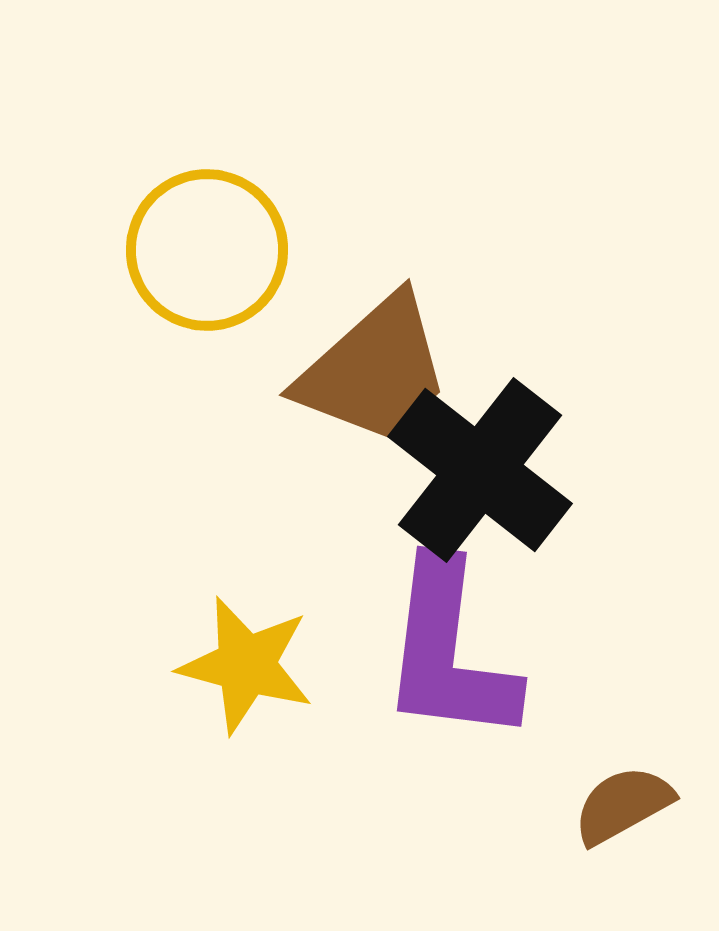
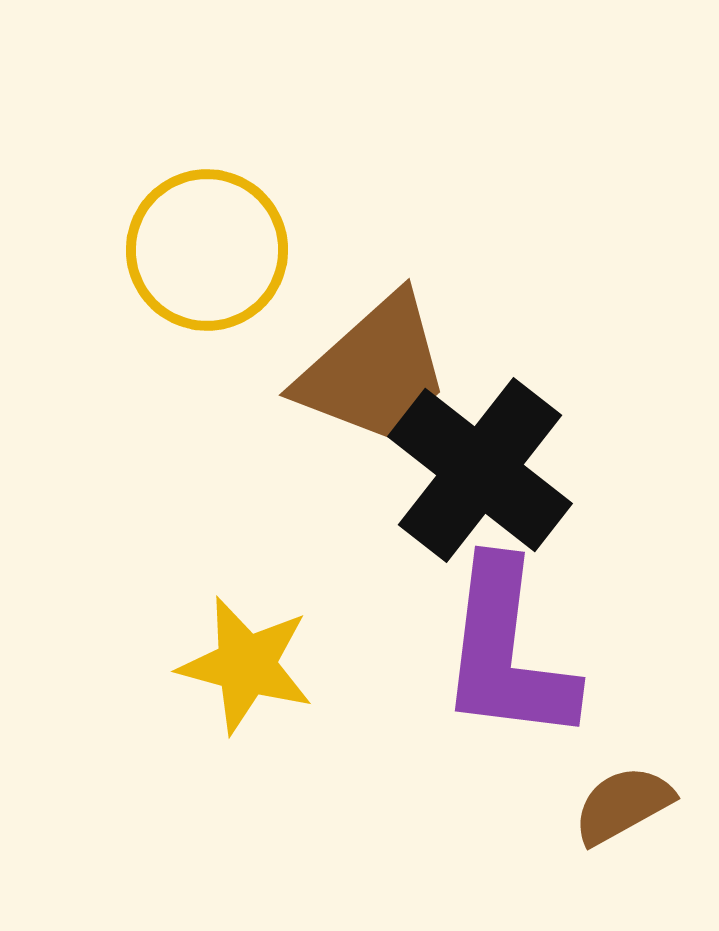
purple L-shape: moved 58 px right
